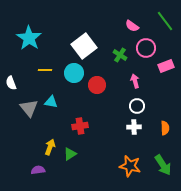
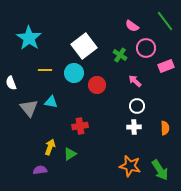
pink arrow: rotated 32 degrees counterclockwise
green arrow: moved 3 px left, 5 px down
purple semicircle: moved 2 px right
